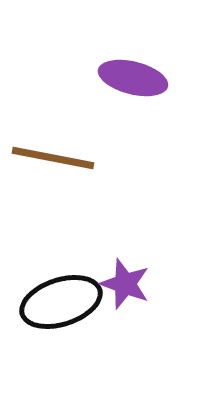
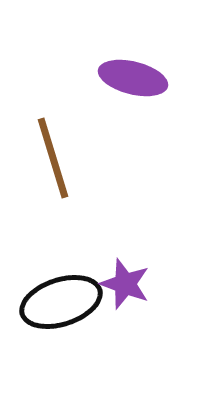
brown line: rotated 62 degrees clockwise
